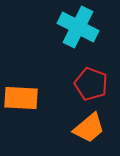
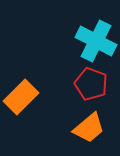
cyan cross: moved 18 px right, 14 px down
orange rectangle: moved 1 px up; rotated 48 degrees counterclockwise
